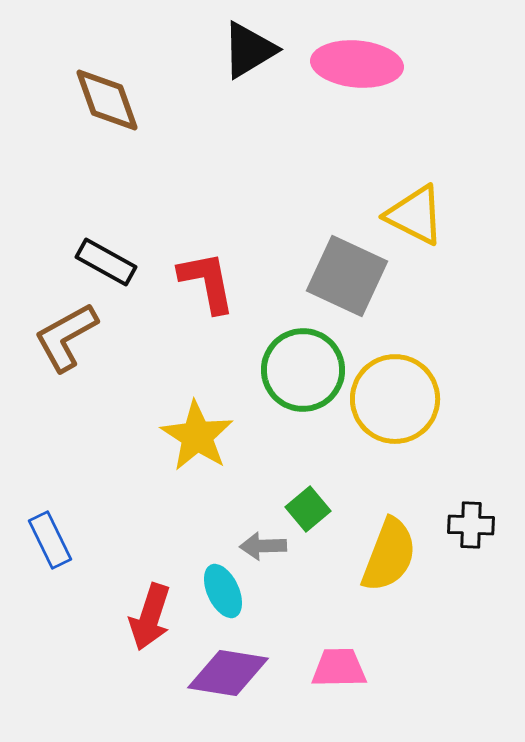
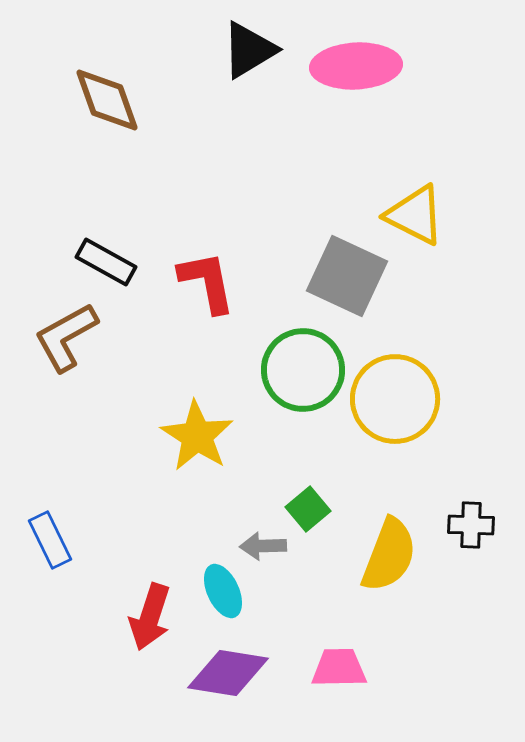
pink ellipse: moved 1 px left, 2 px down; rotated 8 degrees counterclockwise
